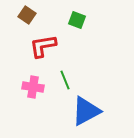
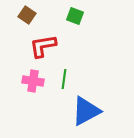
green square: moved 2 px left, 4 px up
green line: moved 1 px left, 1 px up; rotated 30 degrees clockwise
pink cross: moved 6 px up
